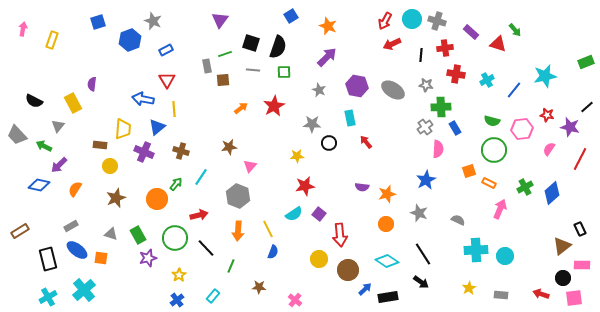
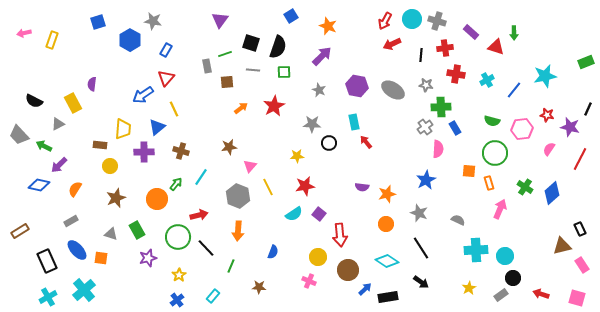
gray star at (153, 21): rotated 12 degrees counterclockwise
pink arrow at (23, 29): moved 1 px right, 4 px down; rotated 112 degrees counterclockwise
green arrow at (515, 30): moved 1 px left, 3 px down; rotated 40 degrees clockwise
blue hexagon at (130, 40): rotated 10 degrees counterclockwise
red triangle at (498, 44): moved 2 px left, 3 px down
blue rectangle at (166, 50): rotated 32 degrees counterclockwise
purple arrow at (327, 57): moved 5 px left, 1 px up
red triangle at (167, 80): moved 1 px left, 2 px up; rotated 12 degrees clockwise
brown square at (223, 80): moved 4 px right, 2 px down
blue arrow at (143, 99): moved 4 px up; rotated 45 degrees counterclockwise
black line at (587, 107): moved 1 px right, 2 px down; rotated 24 degrees counterclockwise
yellow line at (174, 109): rotated 21 degrees counterclockwise
cyan rectangle at (350, 118): moved 4 px right, 4 px down
gray triangle at (58, 126): moved 2 px up; rotated 24 degrees clockwise
gray trapezoid at (17, 135): moved 2 px right
green circle at (494, 150): moved 1 px right, 3 px down
purple cross at (144, 152): rotated 24 degrees counterclockwise
orange square at (469, 171): rotated 24 degrees clockwise
orange rectangle at (489, 183): rotated 48 degrees clockwise
green cross at (525, 187): rotated 28 degrees counterclockwise
gray rectangle at (71, 226): moved 5 px up
yellow line at (268, 229): moved 42 px up
green rectangle at (138, 235): moved 1 px left, 5 px up
green circle at (175, 238): moved 3 px right, 1 px up
brown triangle at (562, 246): rotated 24 degrees clockwise
blue ellipse at (77, 250): rotated 10 degrees clockwise
black line at (423, 254): moved 2 px left, 6 px up
black rectangle at (48, 259): moved 1 px left, 2 px down; rotated 10 degrees counterclockwise
yellow circle at (319, 259): moved 1 px left, 2 px up
pink rectangle at (582, 265): rotated 56 degrees clockwise
black circle at (563, 278): moved 50 px left
gray rectangle at (501, 295): rotated 40 degrees counterclockwise
pink square at (574, 298): moved 3 px right; rotated 24 degrees clockwise
pink cross at (295, 300): moved 14 px right, 19 px up; rotated 16 degrees counterclockwise
